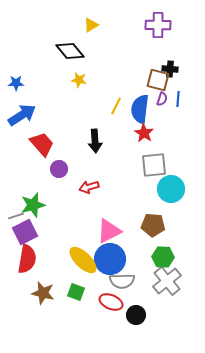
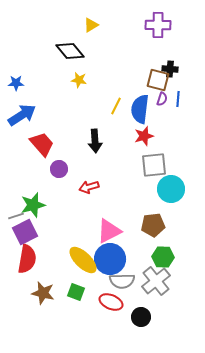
red star: moved 3 px down; rotated 24 degrees clockwise
brown pentagon: rotated 10 degrees counterclockwise
gray cross: moved 11 px left
black circle: moved 5 px right, 2 px down
